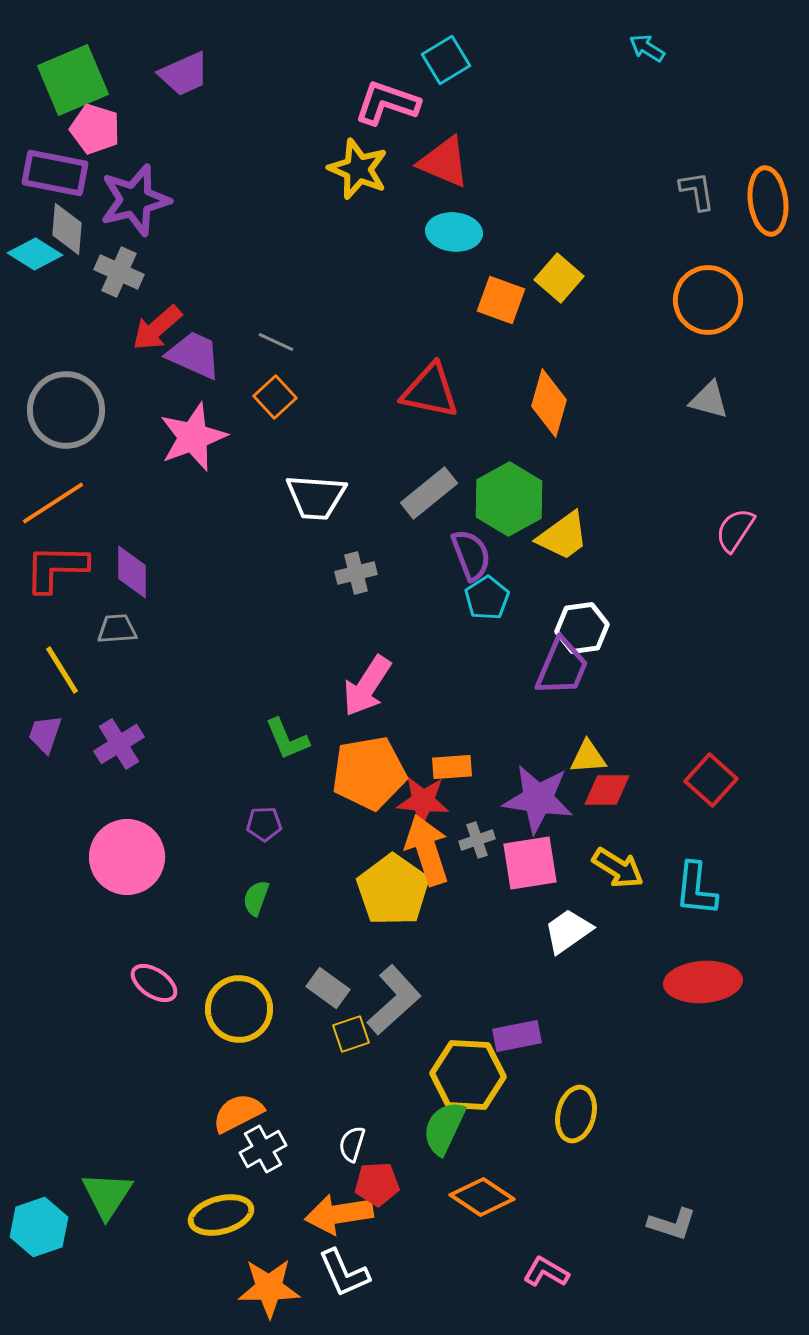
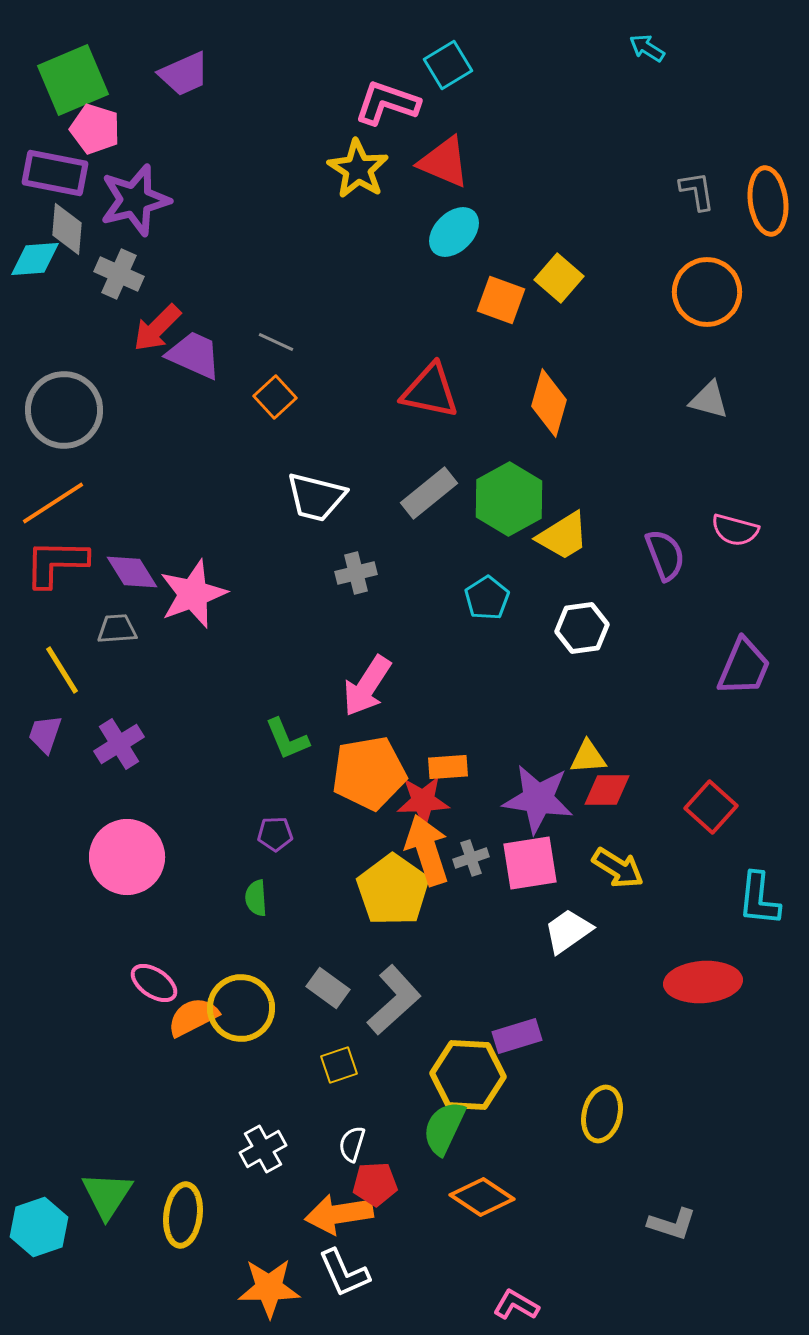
cyan square at (446, 60): moved 2 px right, 5 px down
yellow star at (358, 169): rotated 10 degrees clockwise
cyan ellipse at (454, 232): rotated 50 degrees counterclockwise
cyan diamond at (35, 254): moved 5 px down; rotated 36 degrees counterclockwise
gray cross at (119, 272): moved 2 px down
orange circle at (708, 300): moved 1 px left, 8 px up
red arrow at (157, 328): rotated 4 degrees counterclockwise
gray circle at (66, 410): moved 2 px left
pink star at (193, 437): moved 157 px down
white trapezoid at (316, 497): rotated 10 degrees clockwise
pink semicircle at (735, 530): rotated 108 degrees counterclockwise
yellow trapezoid at (563, 536): rotated 4 degrees clockwise
purple semicircle at (471, 555): moved 194 px right
red L-shape at (56, 568): moved 5 px up
purple diamond at (132, 572): rotated 32 degrees counterclockwise
purple trapezoid at (562, 667): moved 182 px right
orange rectangle at (452, 767): moved 4 px left
red square at (711, 780): moved 27 px down
red star at (423, 801): rotated 8 degrees counterclockwise
purple pentagon at (264, 824): moved 11 px right, 10 px down
gray cross at (477, 840): moved 6 px left, 18 px down
cyan L-shape at (696, 889): moved 63 px right, 10 px down
green semicircle at (256, 898): rotated 24 degrees counterclockwise
yellow circle at (239, 1009): moved 2 px right, 1 px up
yellow square at (351, 1034): moved 12 px left, 31 px down
purple rectangle at (517, 1036): rotated 6 degrees counterclockwise
orange semicircle at (238, 1113): moved 45 px left, 96 px up
yellow ellipse at (576, 1114): moved 26 px right
red pentagon at (377, 1184): moved 2 px left
yellow ellipse at (221, 1215): moved 38 px left; rotated 68 degrees counterclockwise
pink L-shape at (546, 1272): moved 30 px left, 33 px down
